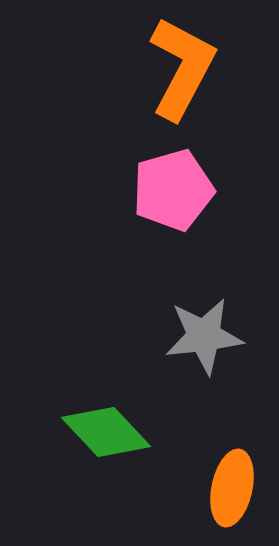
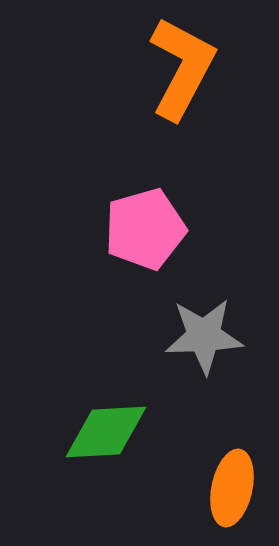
pink pentagon: moved 28 px left, 39 px down
gray star: rotated 4 degrees clockwise
green diamond: rotated 50 degrees counterclockwise
